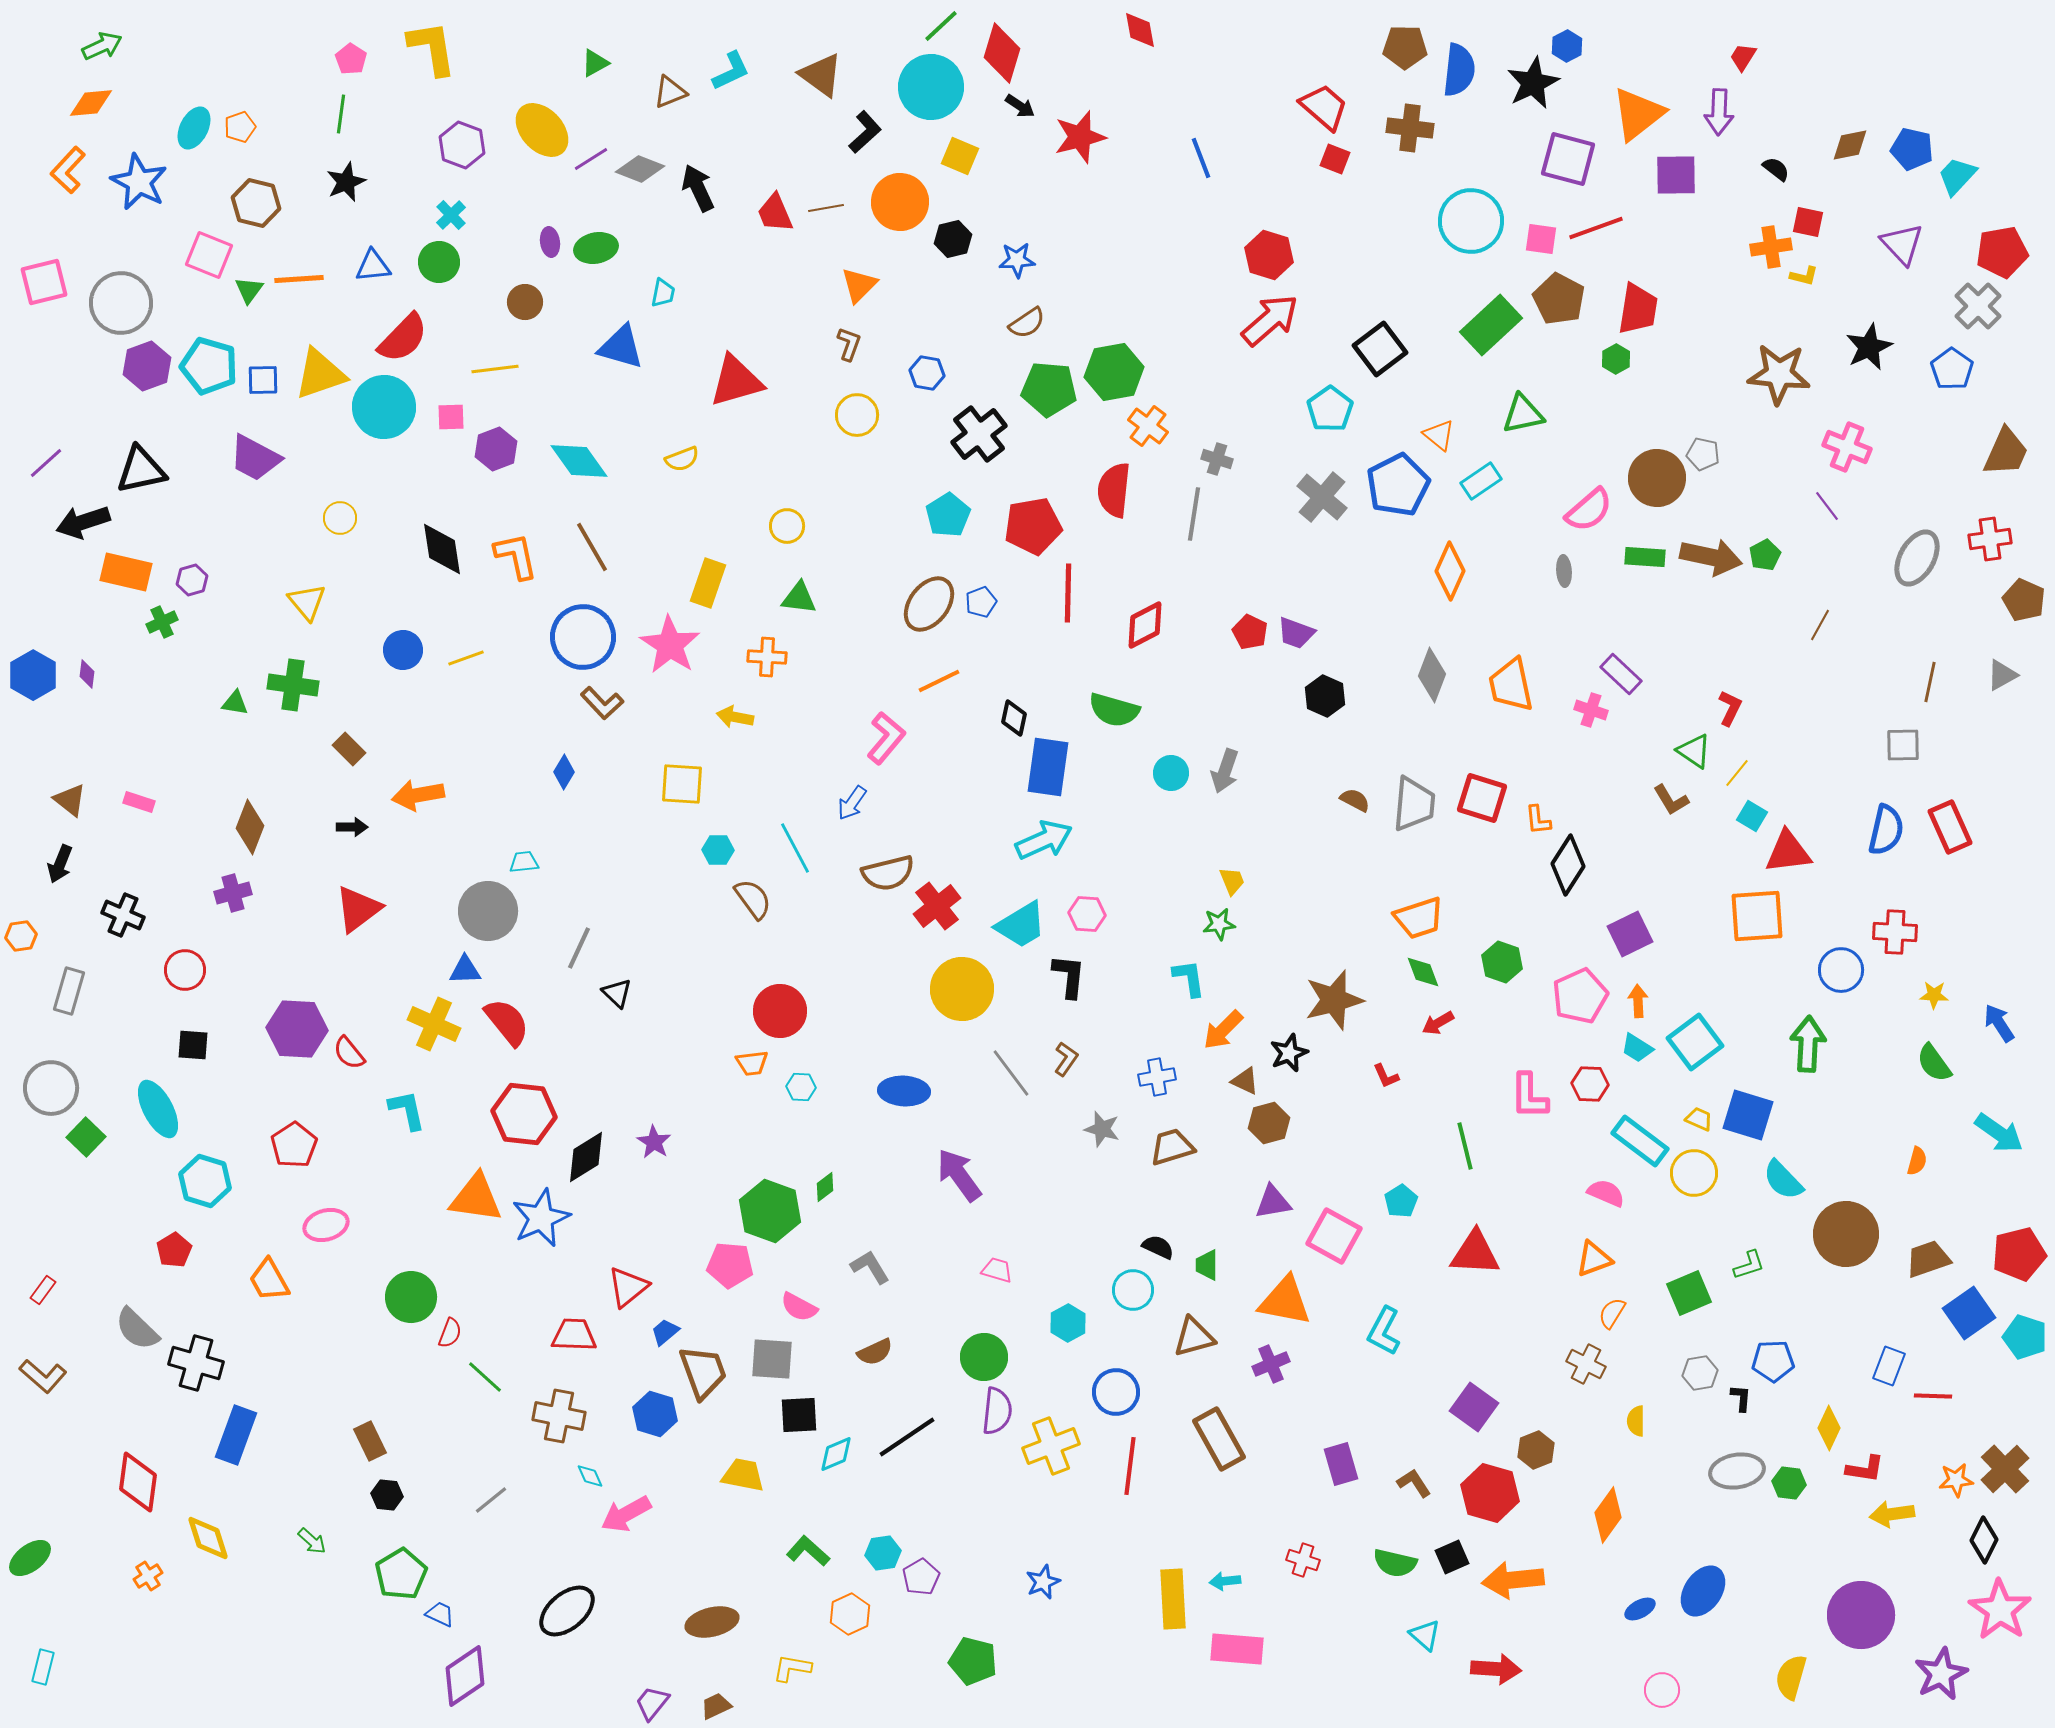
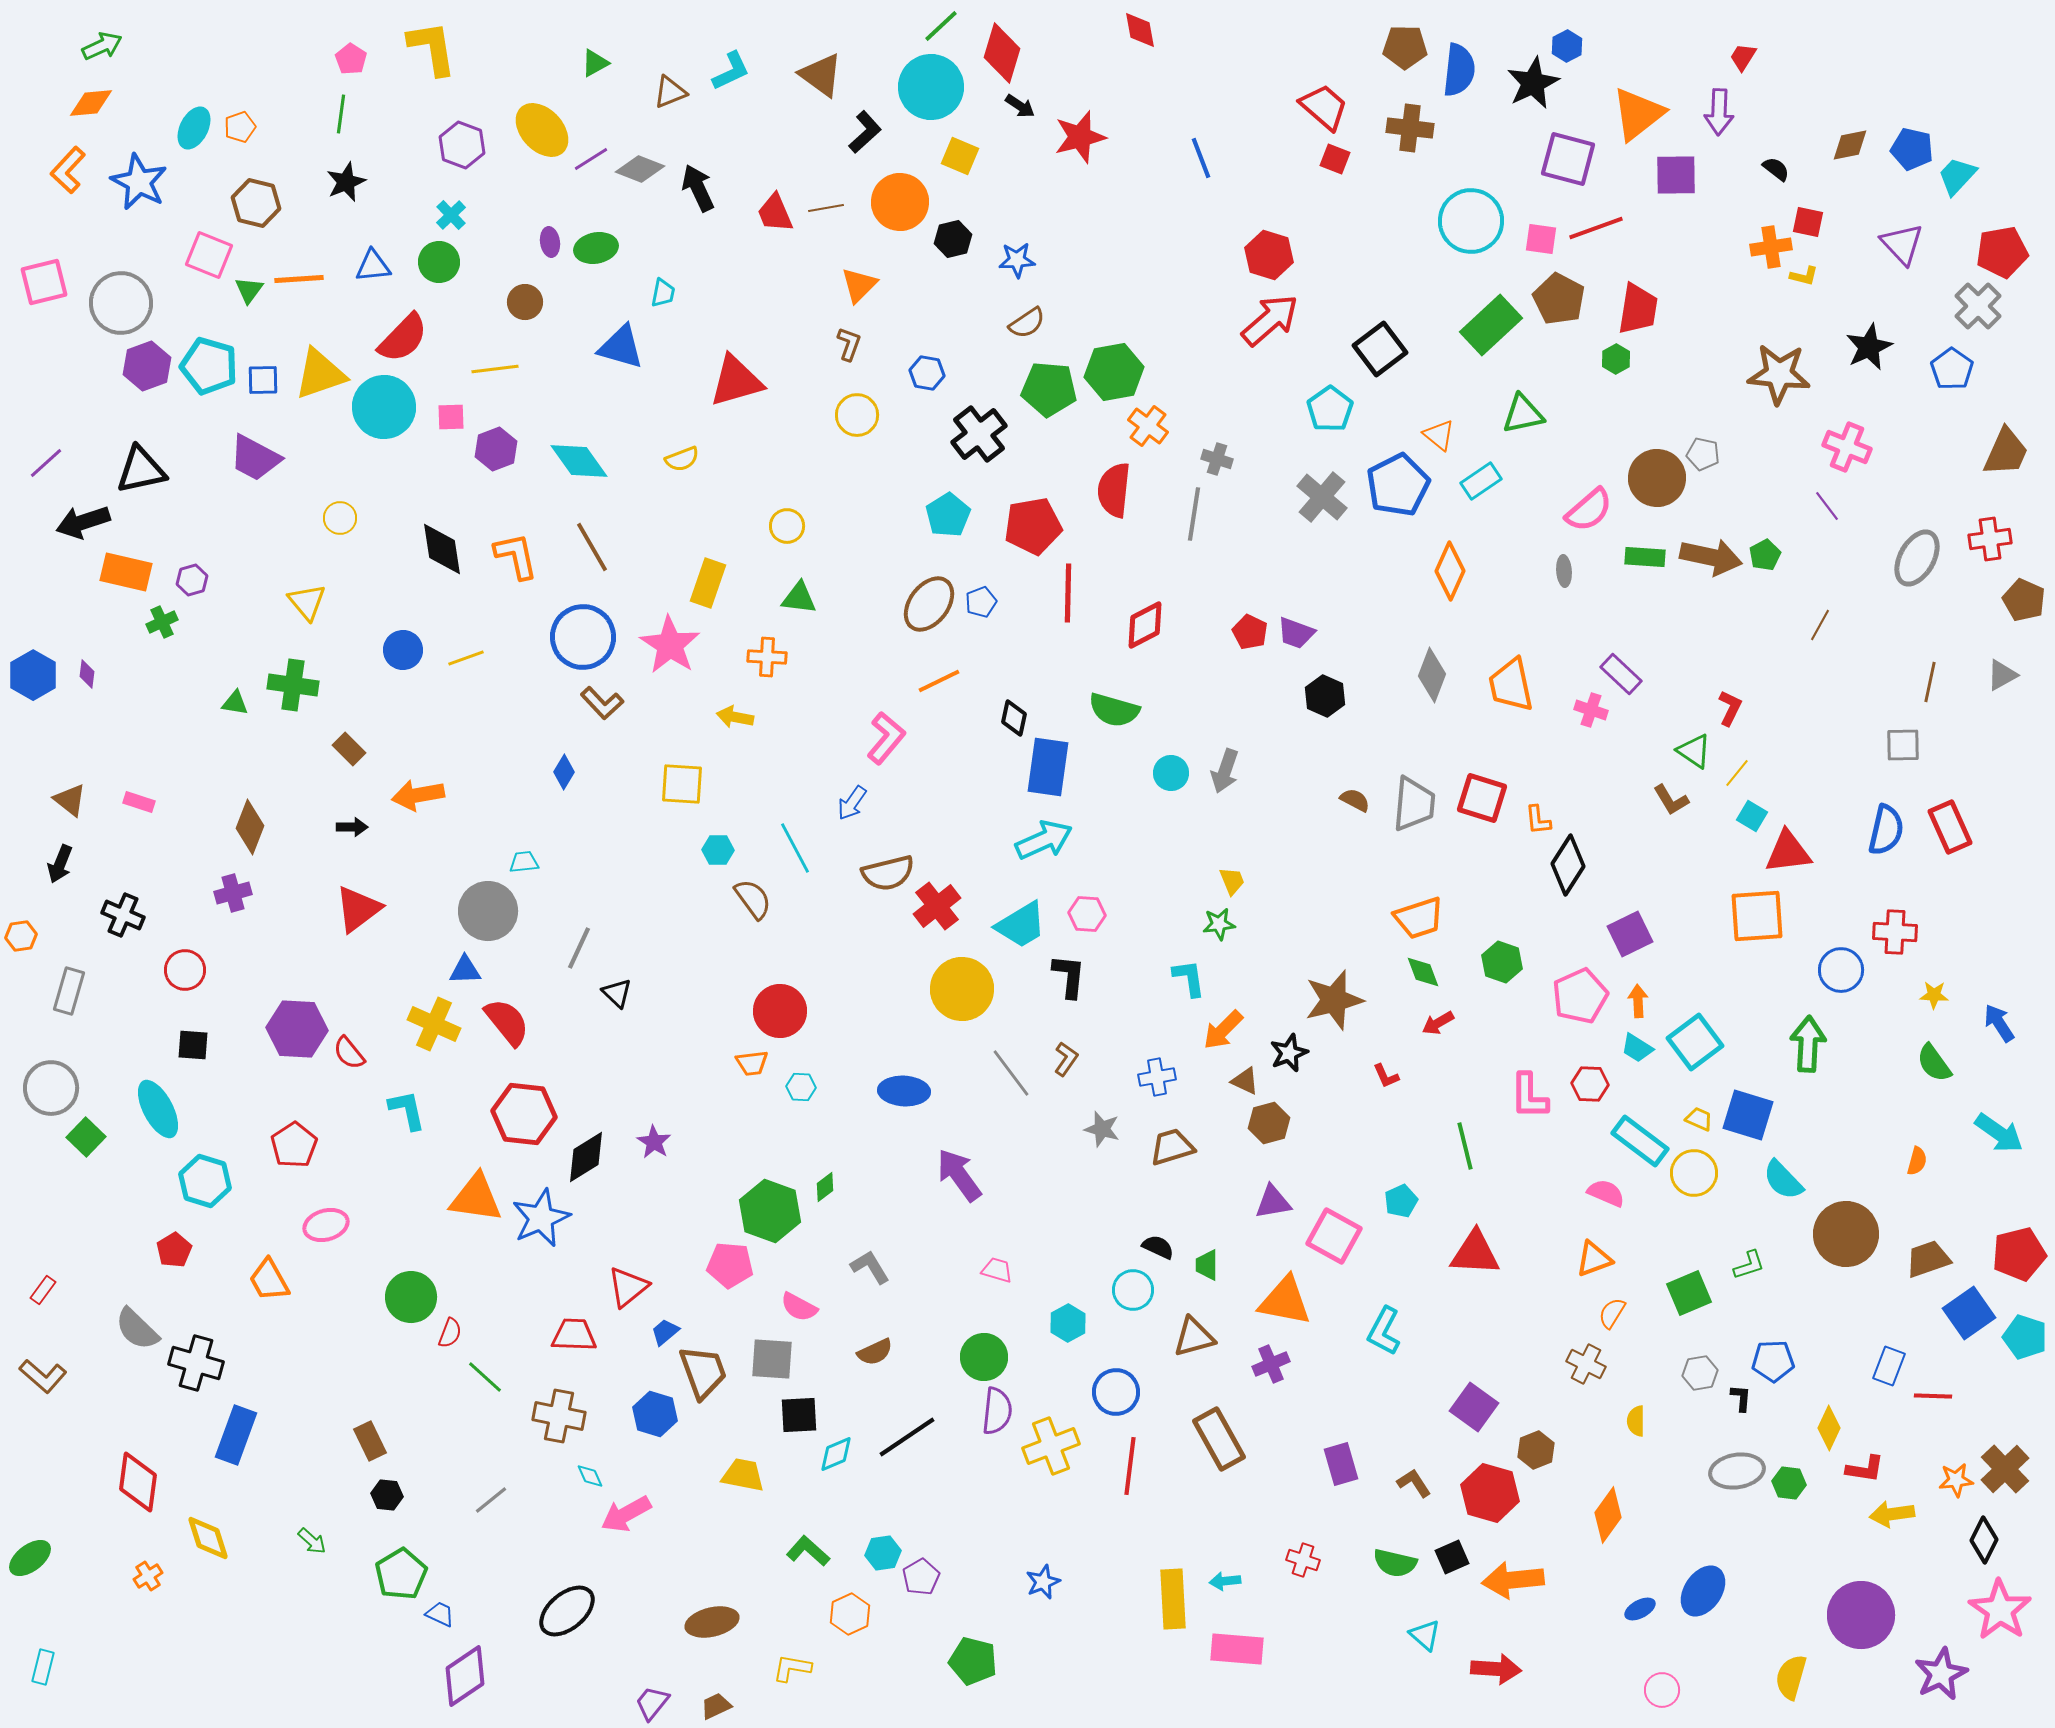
cyan pentagon at (1401, 1201): rotated 8 degrees clockwise
